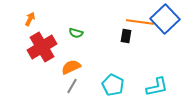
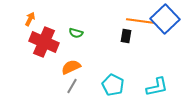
orange line: moved 1 px up
red cross: moved 2 px right, 5 px up; rotated 36 degrees counterclockwise
